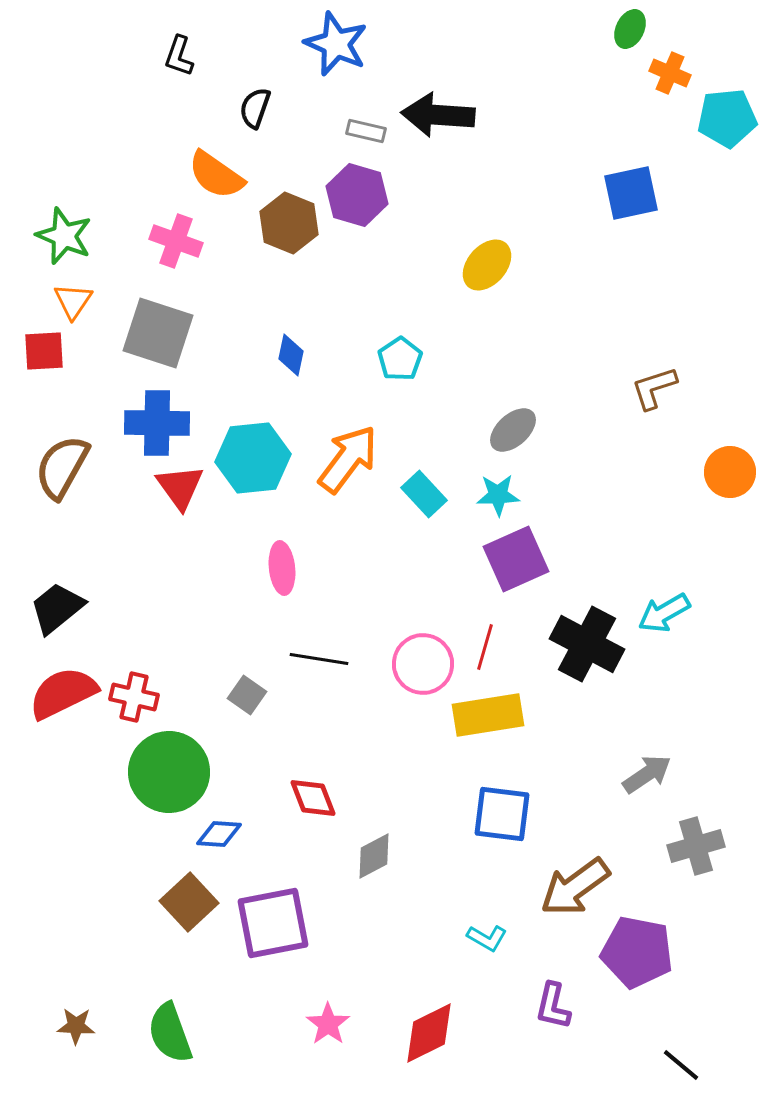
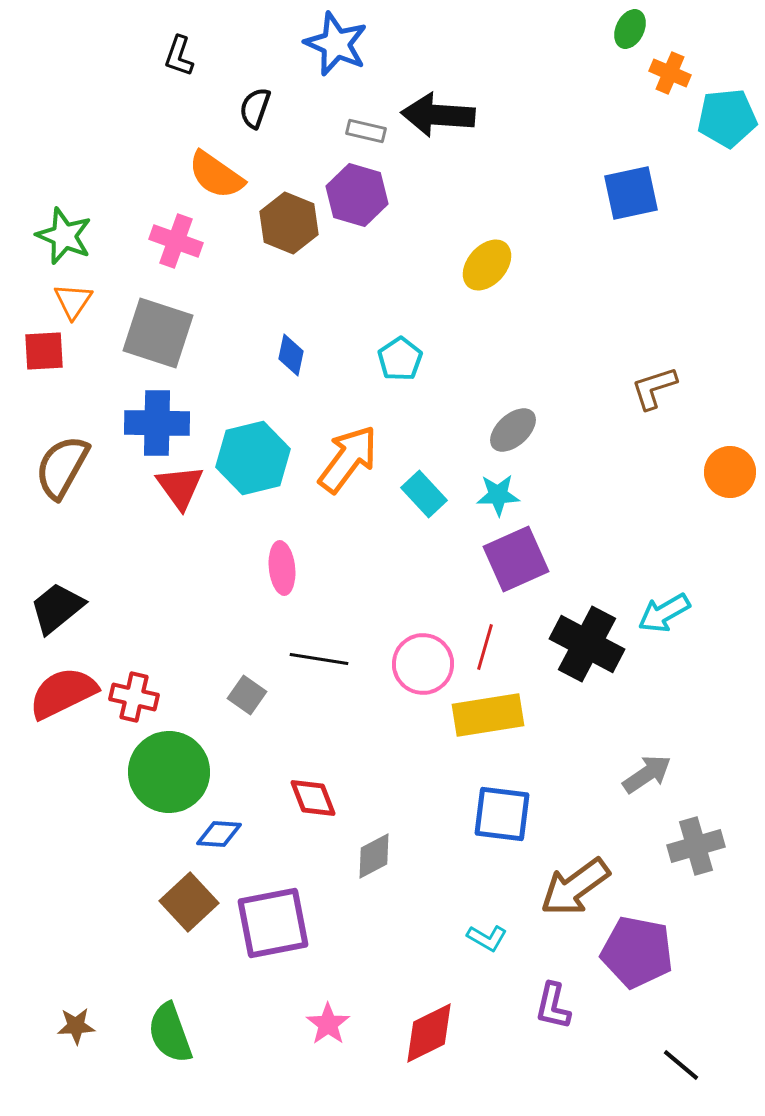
cyan hexagon at (253, 458): rotated 8 degrees counterclockwise
brown star at (76, 1026): rotated 6 degrees counterclockwise
